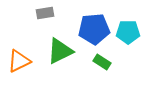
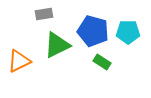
gray rectangle: moved 1 px left, 1 px down
blue pentagon: moved 1 px left, 2 px down; rotated 20 degrees clockwise
green triangle: moved 3 px left, 6 px up
